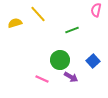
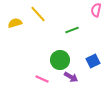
blue square: rotated 16 degrees clockwise
